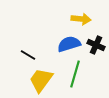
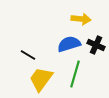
yellow trapezoid: moved 1 px up
